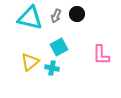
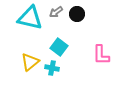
gray arrow: moved 4 px up; rotated 32 degrees clockwise
cyan square: rotated 24 degrees counterclockwise
